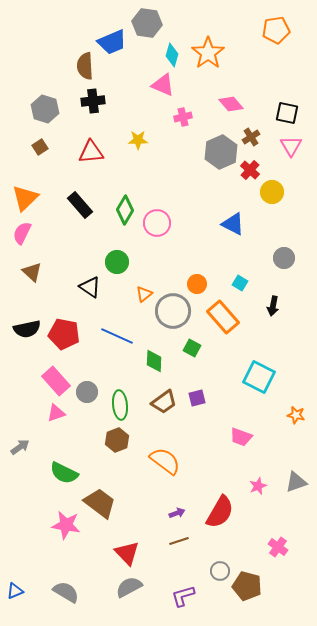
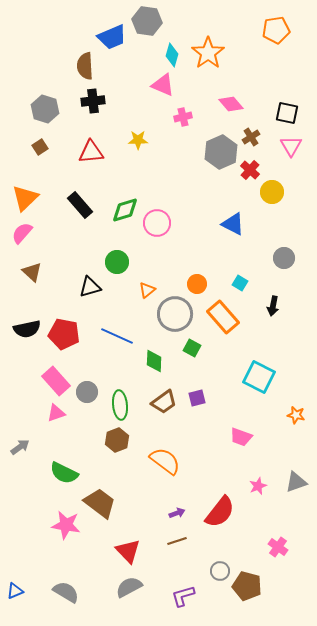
gray hexagon at (147, 23): moved 2 px up
blue trapezoid at (112, 42): moved 5 px up
green diamond at (125, 210): rotated 44 degrees clockwise
pink semicircle at (22, 233): rotated 15 degrees clockwise
black triangle at (90, 287): rotated 50 degrees counterclockwise
orange triangle at (144, 294): moved 3 px right, 4 px up
gray circle at (173, 311): moved 2 px right, 3 px down
red semicircle at (220, 512): rotated 8 degrees clockwise
brown line at (179, 541): moved 2 px left
red triangle at (127, 553): moved 1 px right, 2 px up
